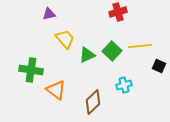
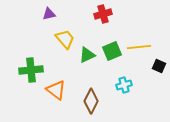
red cross: moved 15 px left, 2 px down
yellow line: moved 1 px left, 1 px down
green square: rotated 24 degrees clockwise
green cross: rotated 15 degrees counterclockwise
brown diamond: moved 2 px left, 1 px up; rotated 20 degrees counterclockwise
